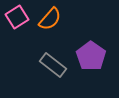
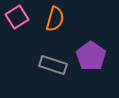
orange semicircle: moved 5 px right; rotated 25 degrees counterclockwise
gray rectangle: rotated 20 degrees counterclockwise
